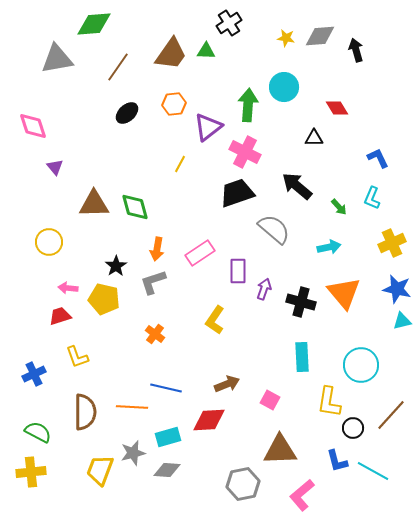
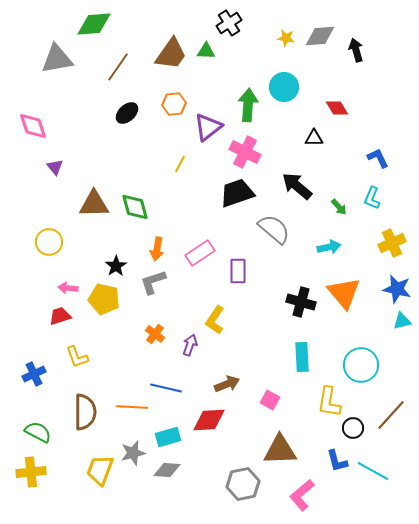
purple arrow at (264, 289): moved 74 px left, 56 px down
